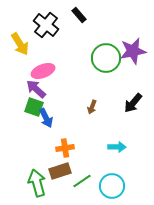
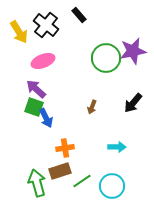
yellow arrow: moved 1 px left, 12 px up
pink ellipse: moved 10 px up
